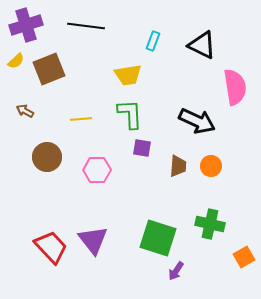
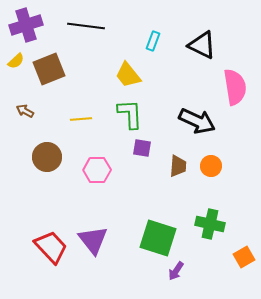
yellow trapezoid: rotated 60 degrees clockwise
